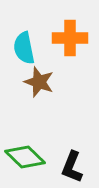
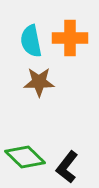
cyan semicircle: moved 7 px right, 7 px up
brown star: rotated 20 degrees counterclockwise
black L-shape: moved 5 px left; rotated 16 degrees clockwise
